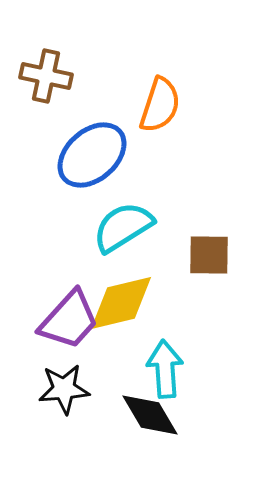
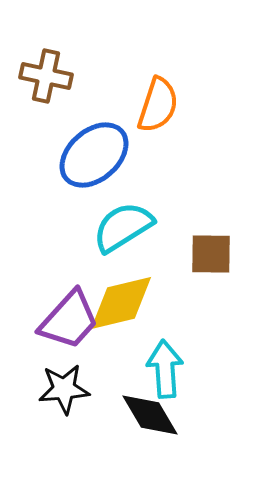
orange semicircle: moved 2 px left
blue ellipse: moved 2 px right
brown square: moved 2 px right, 1 px up
